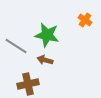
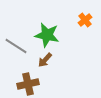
orange cross: rotated 16 degrees clockwise
brown arrow: rotated 63 degrees counterclockwise
